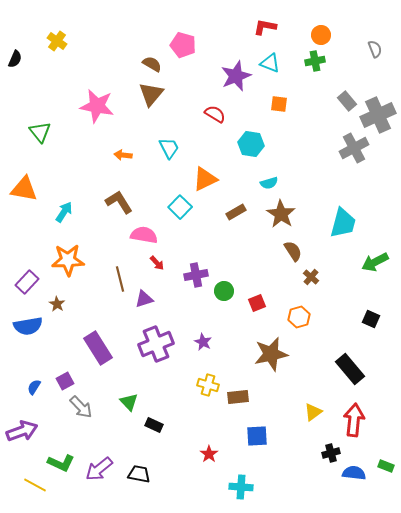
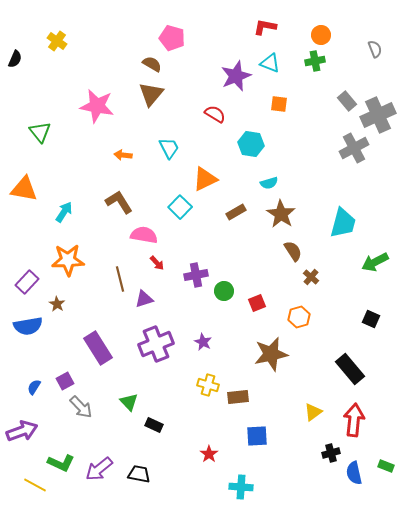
pink pentagon at (183, 45): moved 11 px left, 7 px up
blue semicircle at (354, 473): rotated 110 degrees counterclockwise
